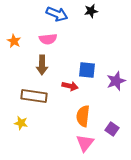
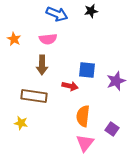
orange star: moved 2 px up
